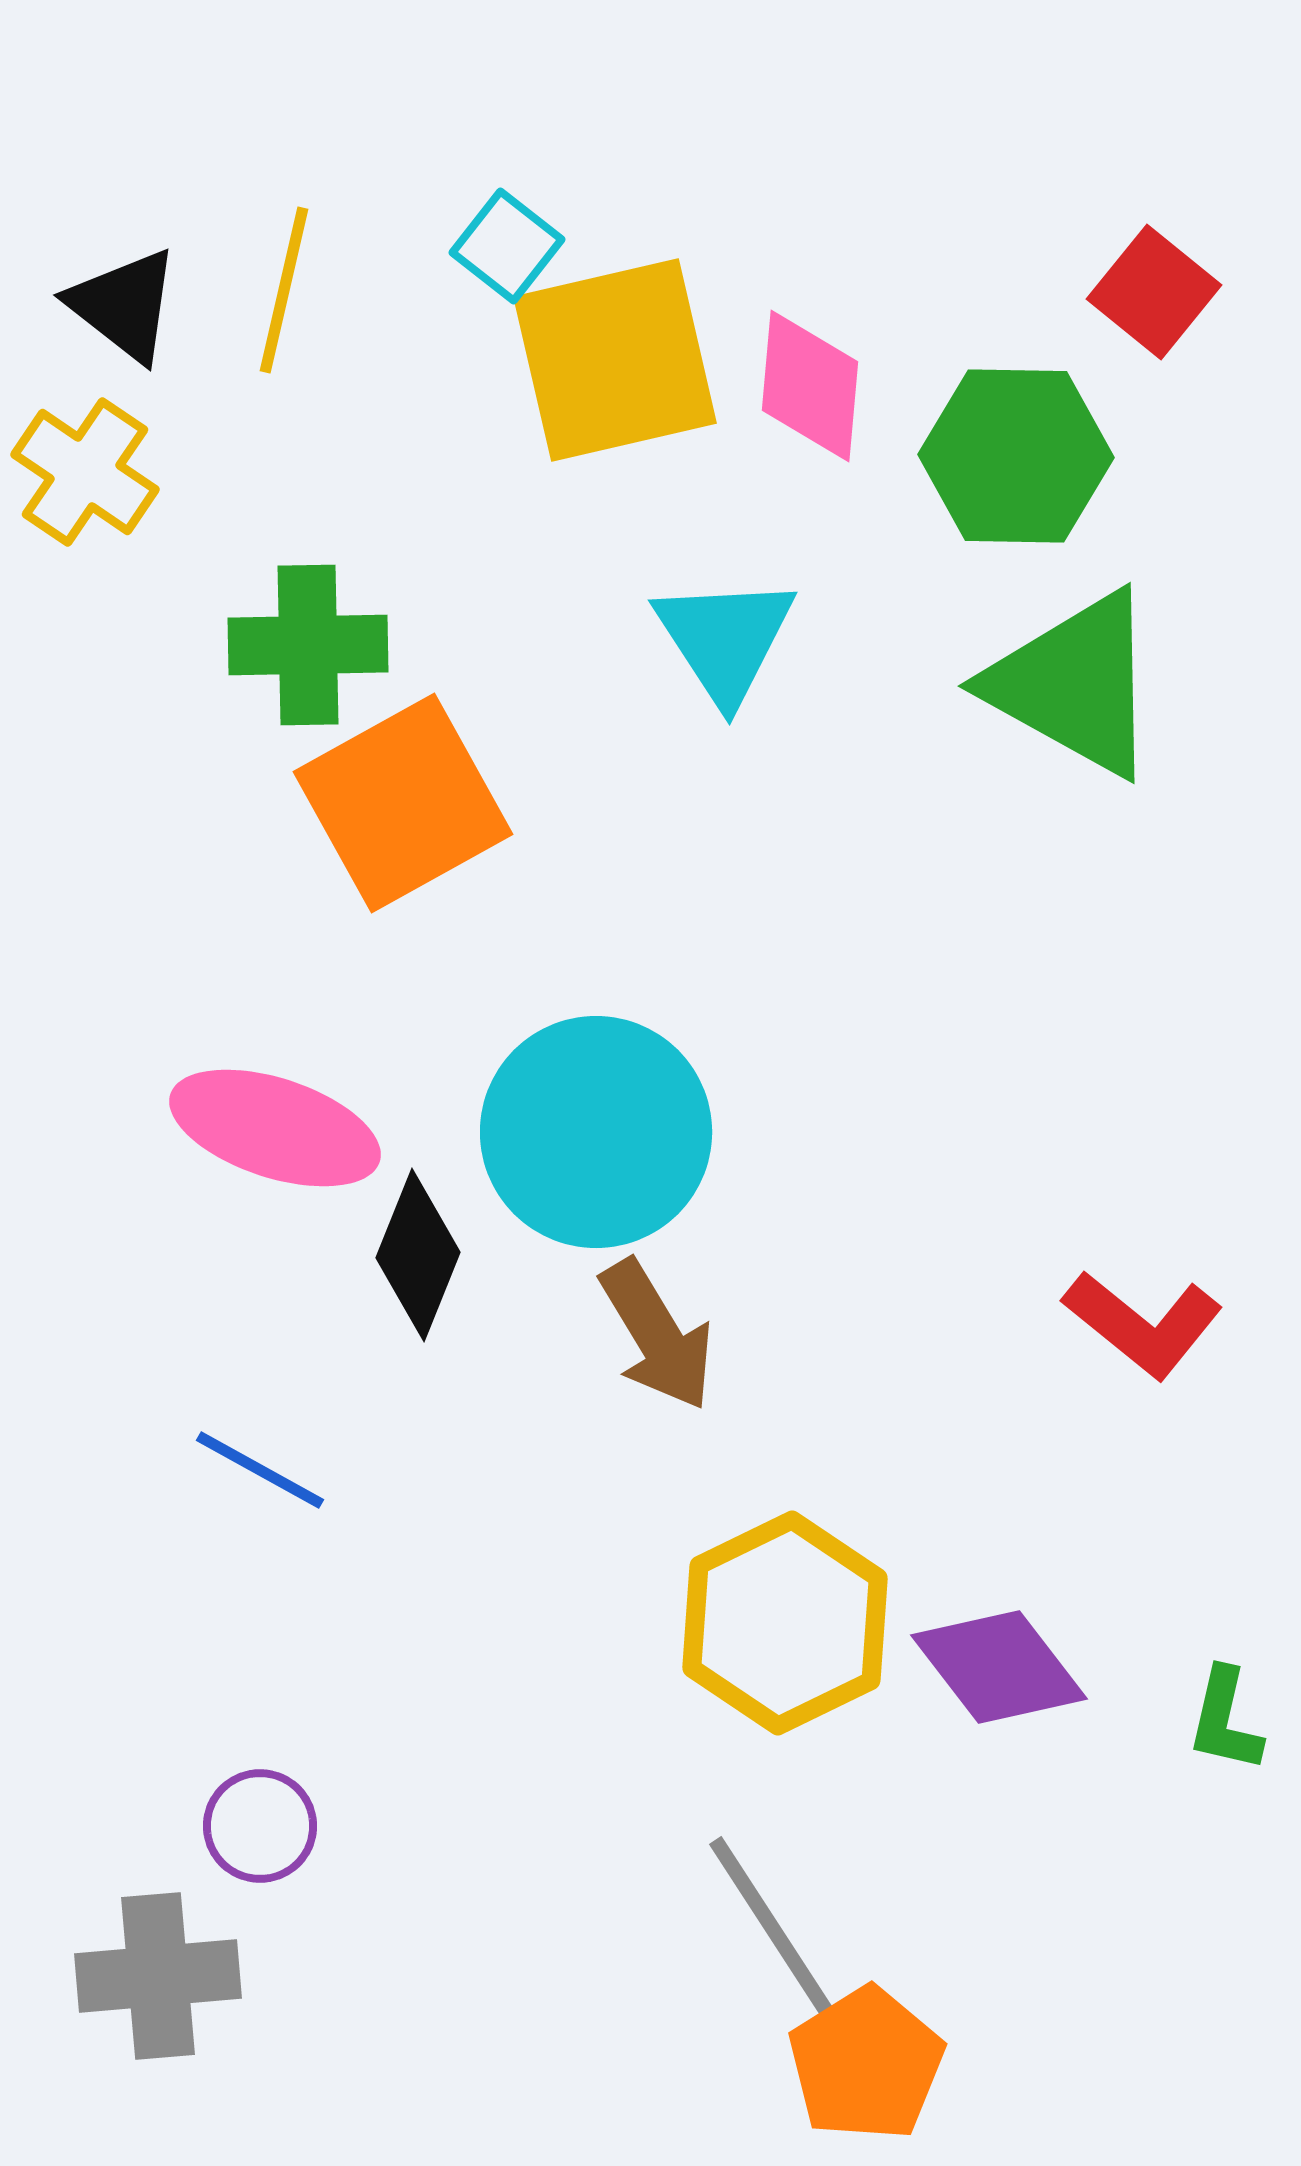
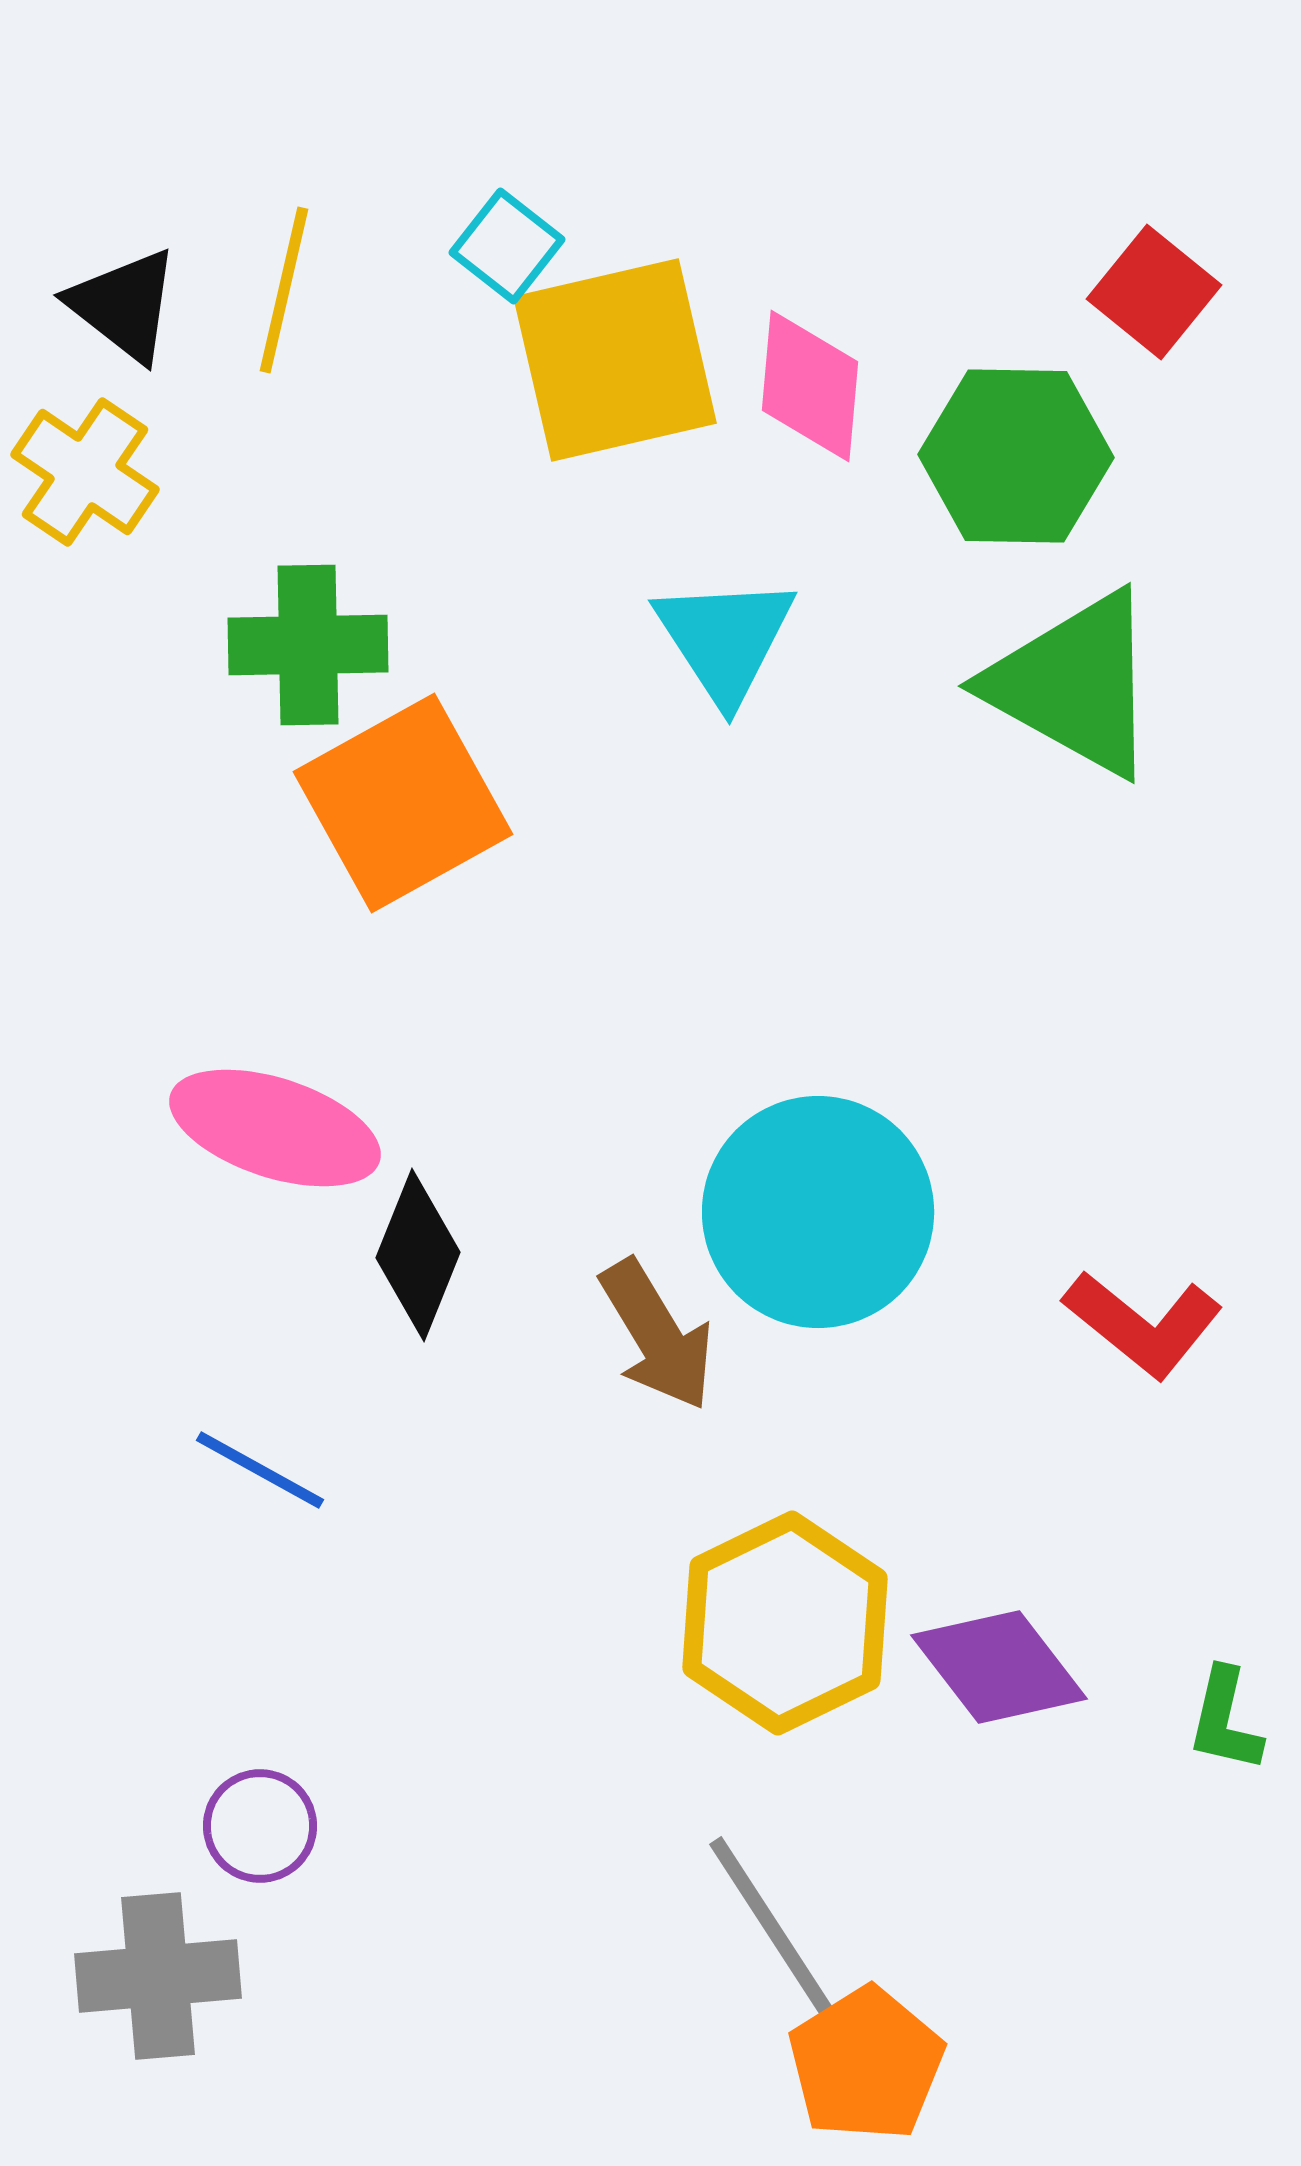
cyan circle: moved 222 px right, 80 px down
